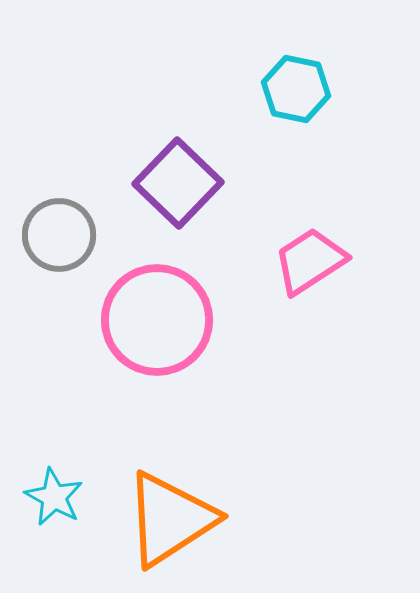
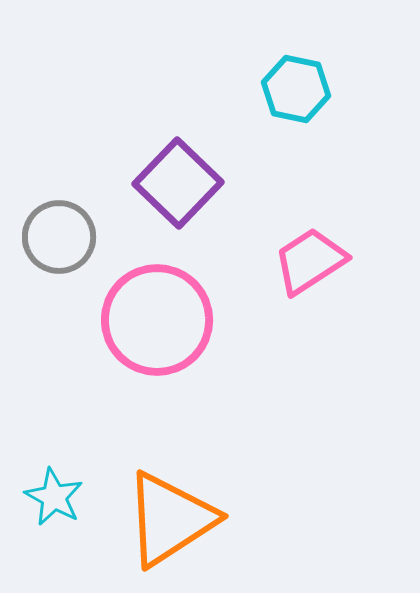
gray circle: moved 2 px down
